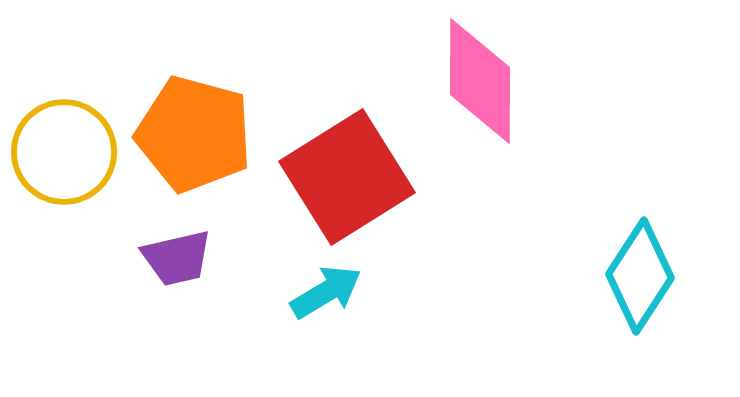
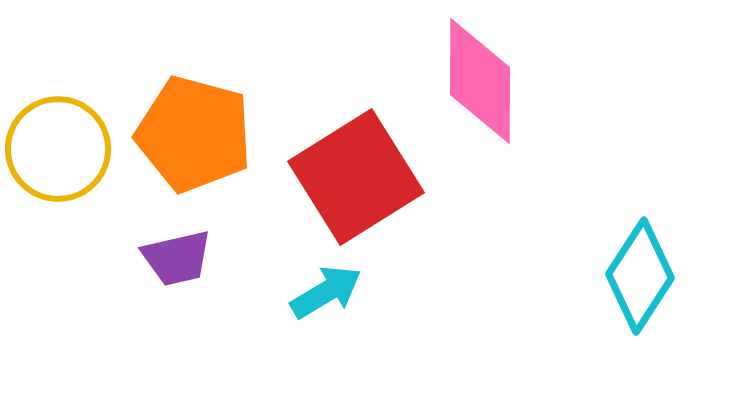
yellow circle: moved 6 px left, 3 px up
red square: moved 9 px right
